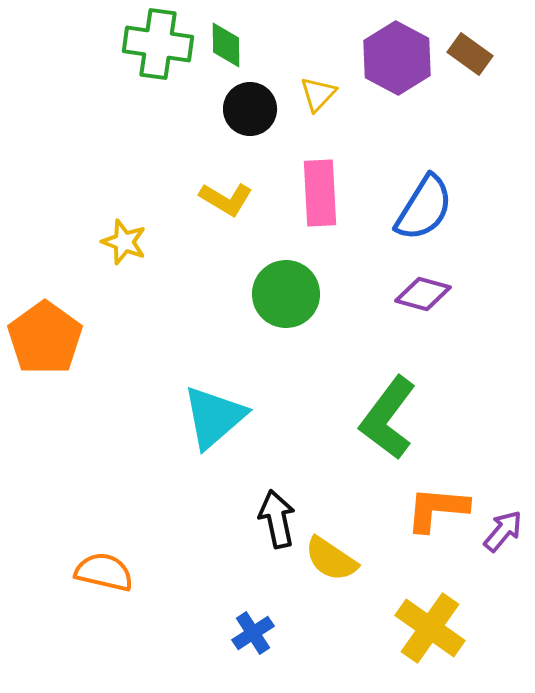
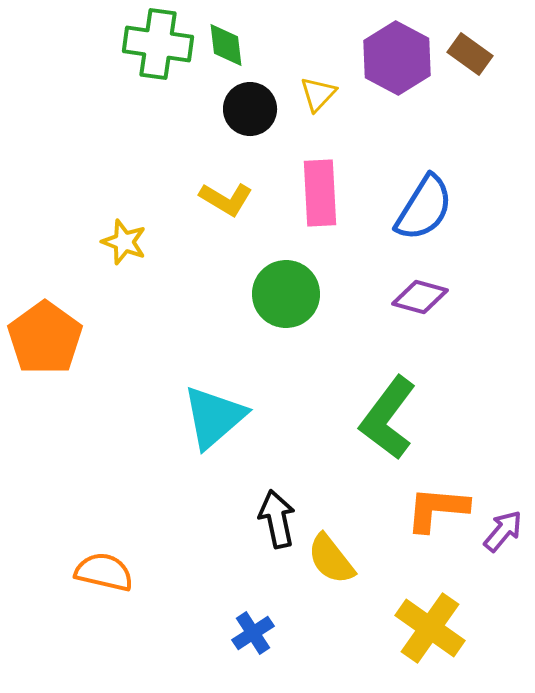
green diamond: rotated 6 degrees counterclockwise
purple diamond: moved 3 px left, 3 px down
yellow semicircle: rotated 18 degrees clockwise
